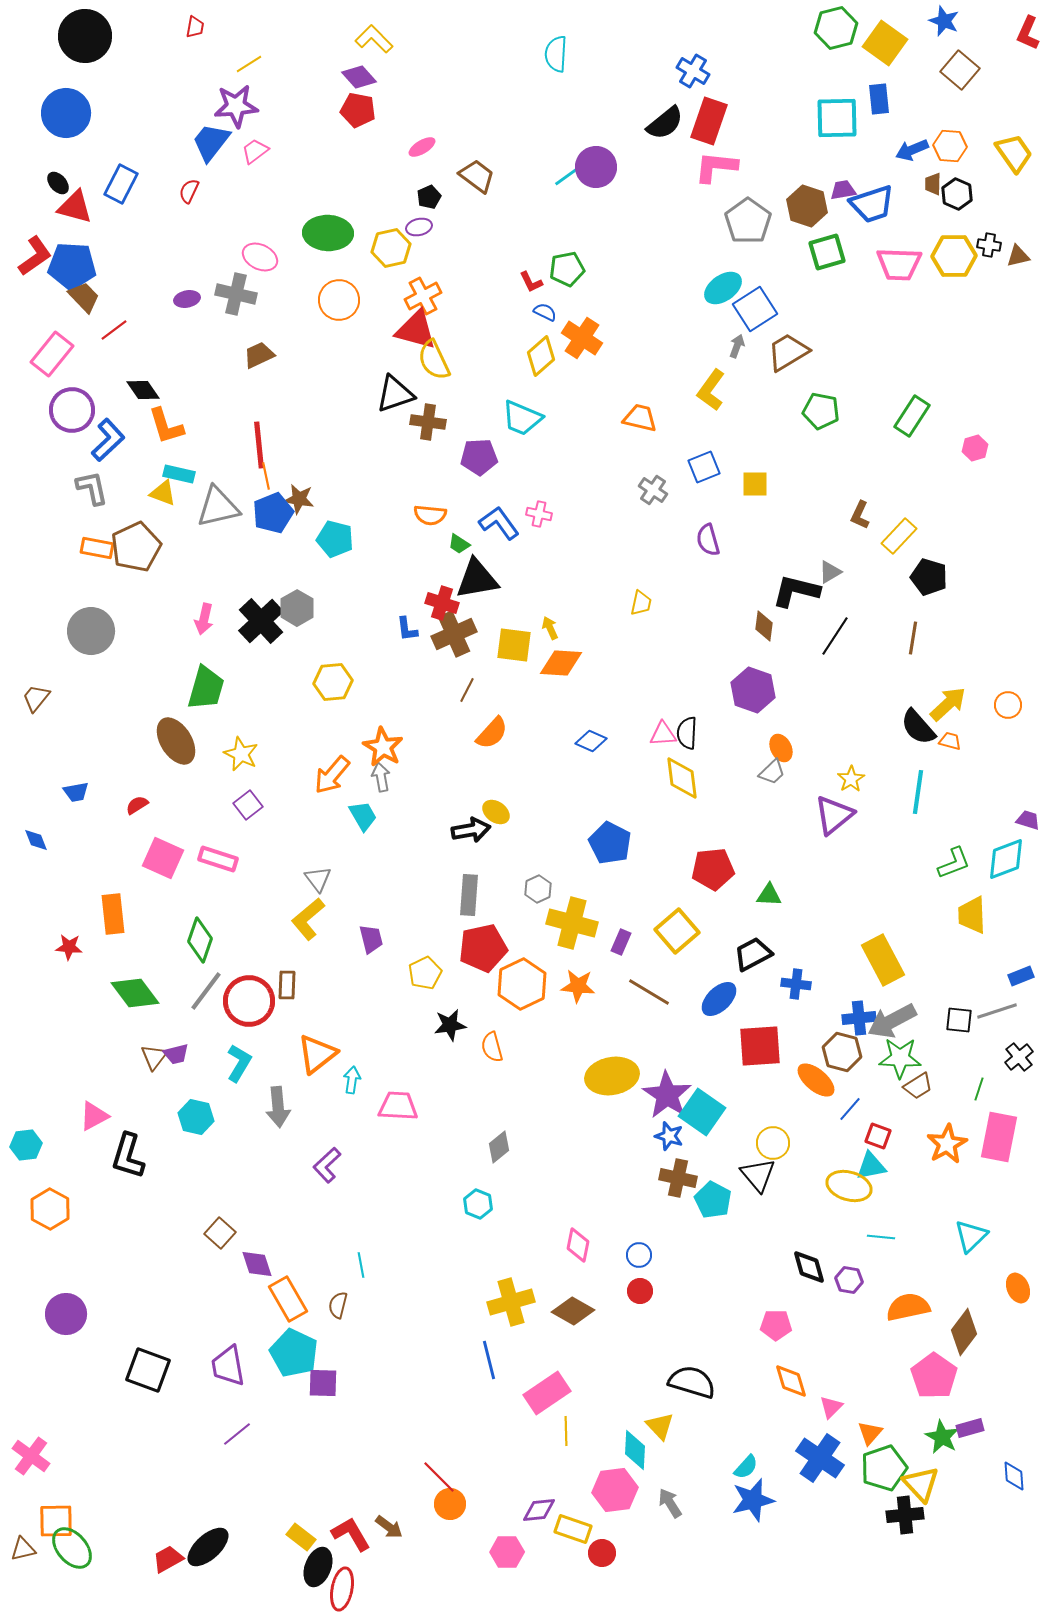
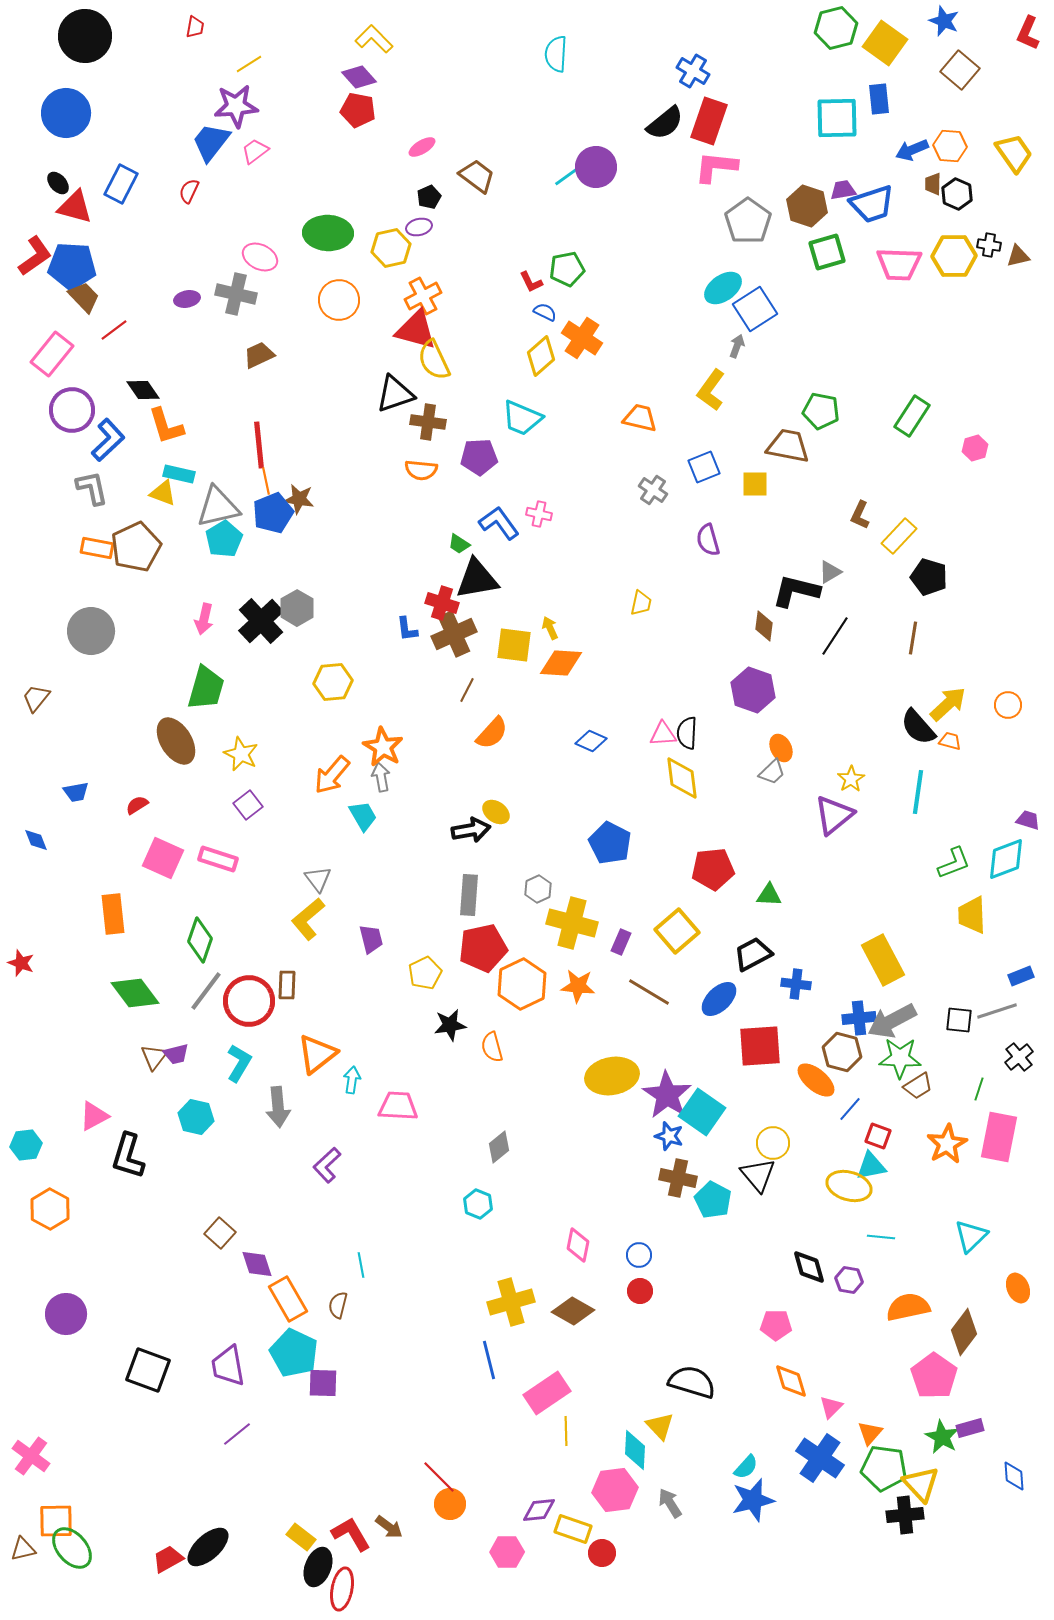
brown trapezoid at (788, 352): moved 94 px down; rotated 42 degrees clockwise
orange line at (266, 476): moved 5 px down
orange semicircle at (430, 515): moved 9 px left, 45 px up
cyan pentagon at (335, 539): moved 111 px left; rotated 27 degrees clockwise
red star at (69, 947): moved 48 px left, 16 px down; rotated 16 degrees clockwise
green pentagon at (884, 1468): rotated 27 degrees clockwise
